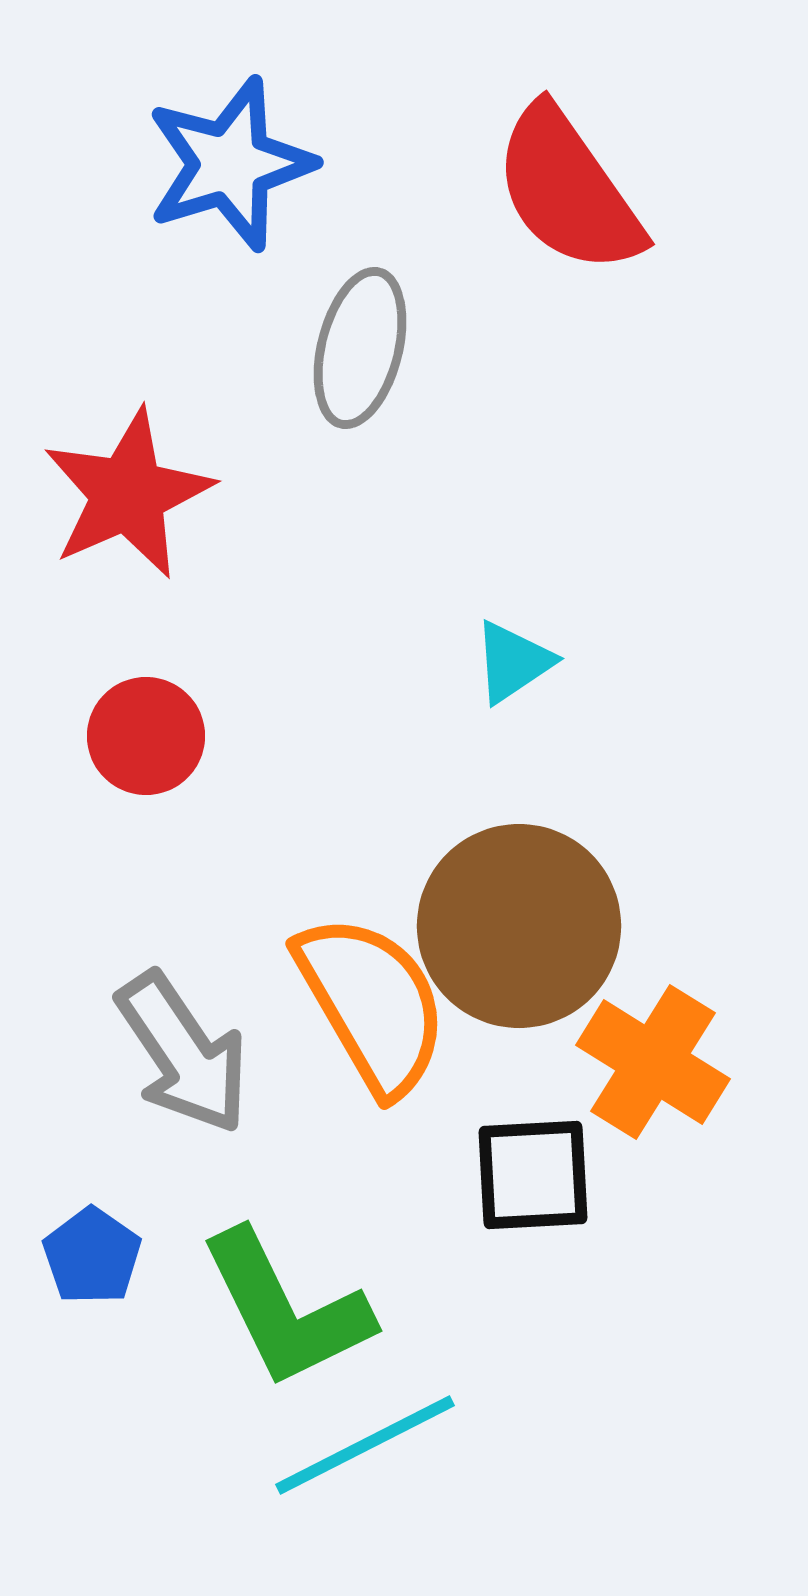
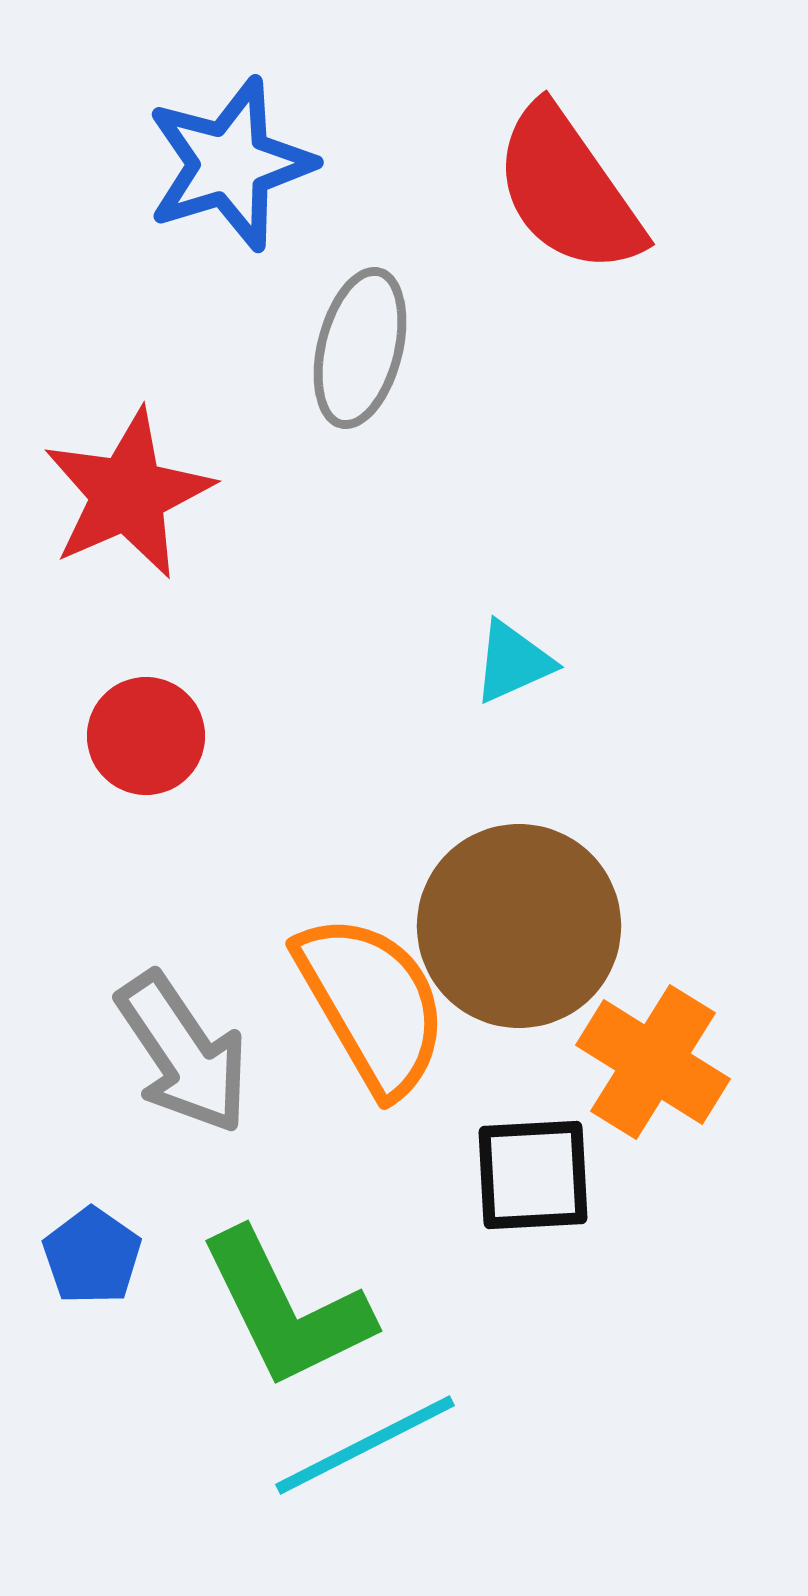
cyan triangle: rotated 10 degrees clockwise
